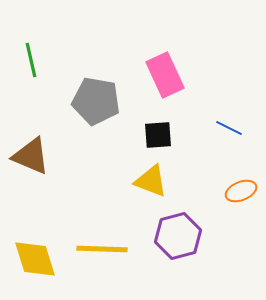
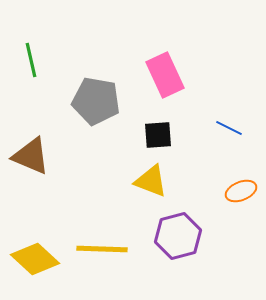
yellow diamond: rotated 30 degrees counterclockwise
